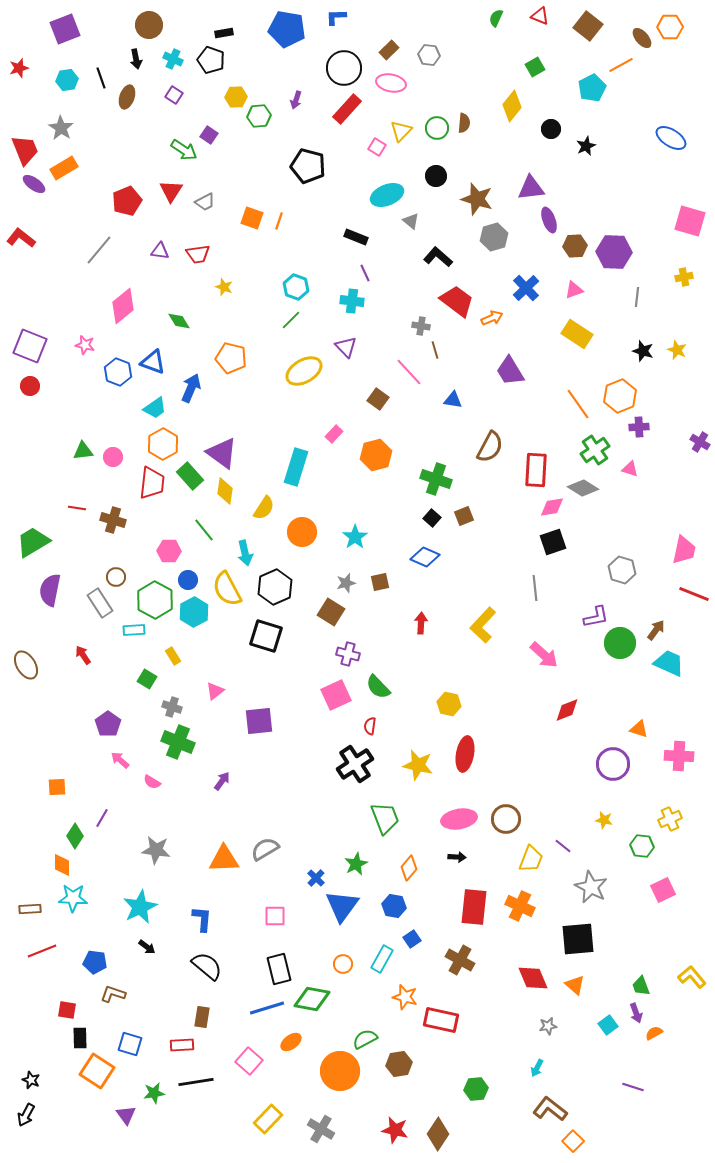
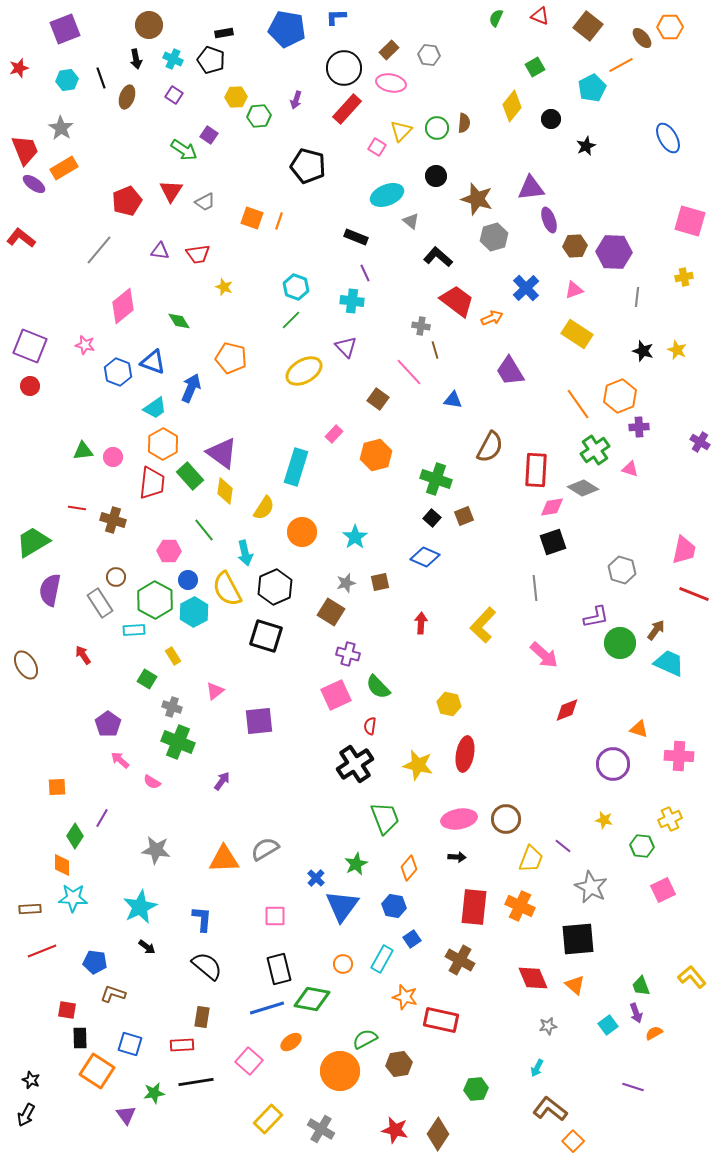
black circle at (551, 129): moved 10 px up
blue ellipse at (671, 138): moved 3 px left; rotated 28 degrees clockwise
